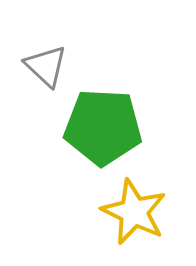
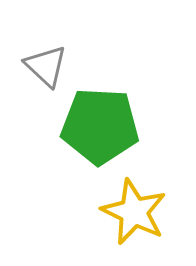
green pentagon: moved 3 px left, 1 px up
